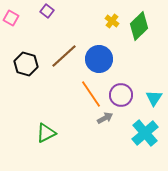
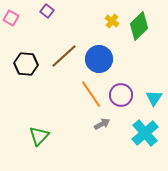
black hexagon: rotated 10 degrees counterclockwise
gray arrow: moved 3 px left, 6 px down
green triangle: moved 7 px left, 3 px down; rotated 20 degrees counterclockwise
